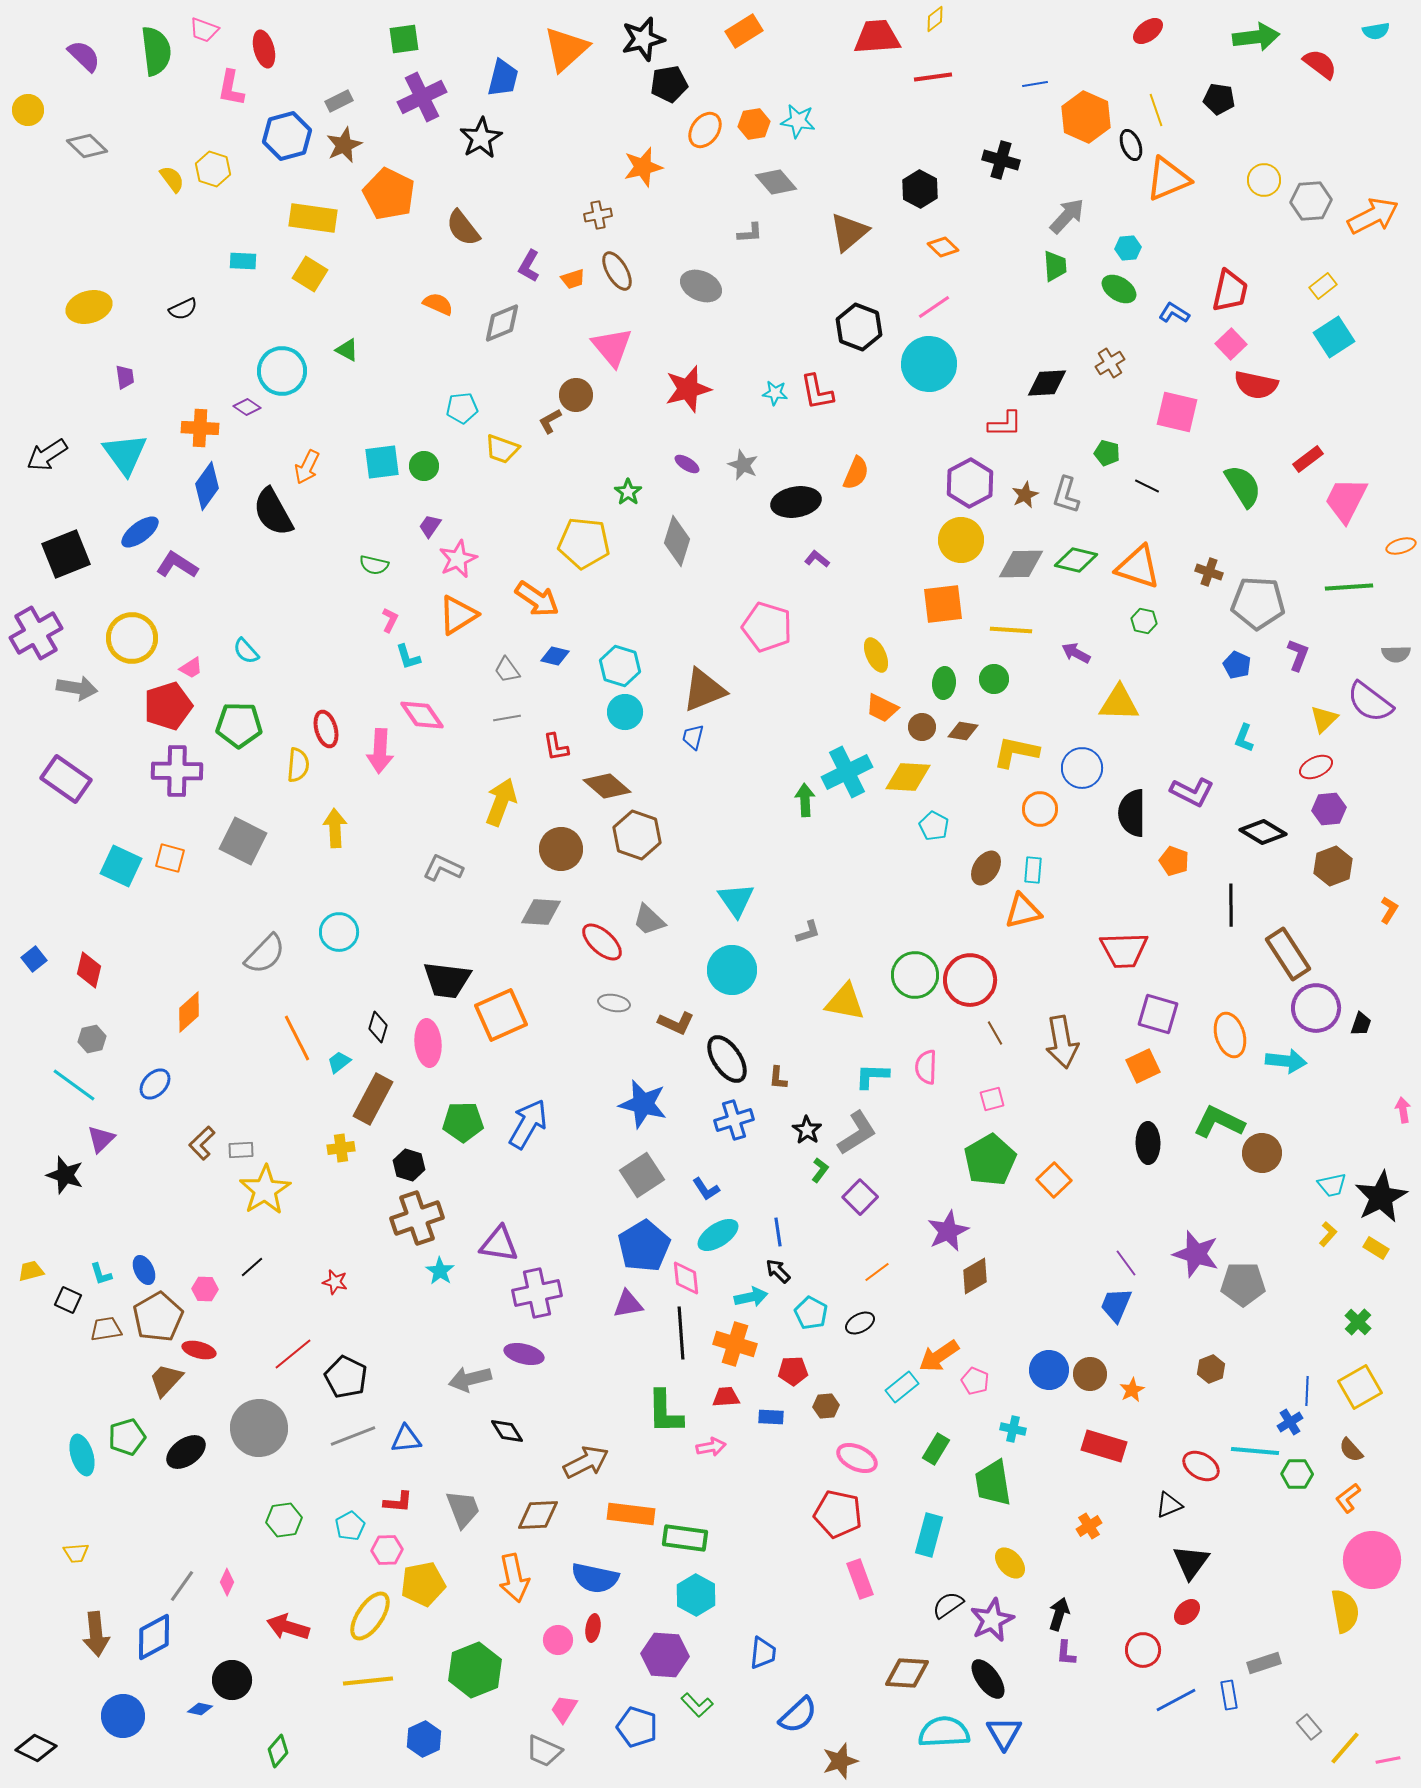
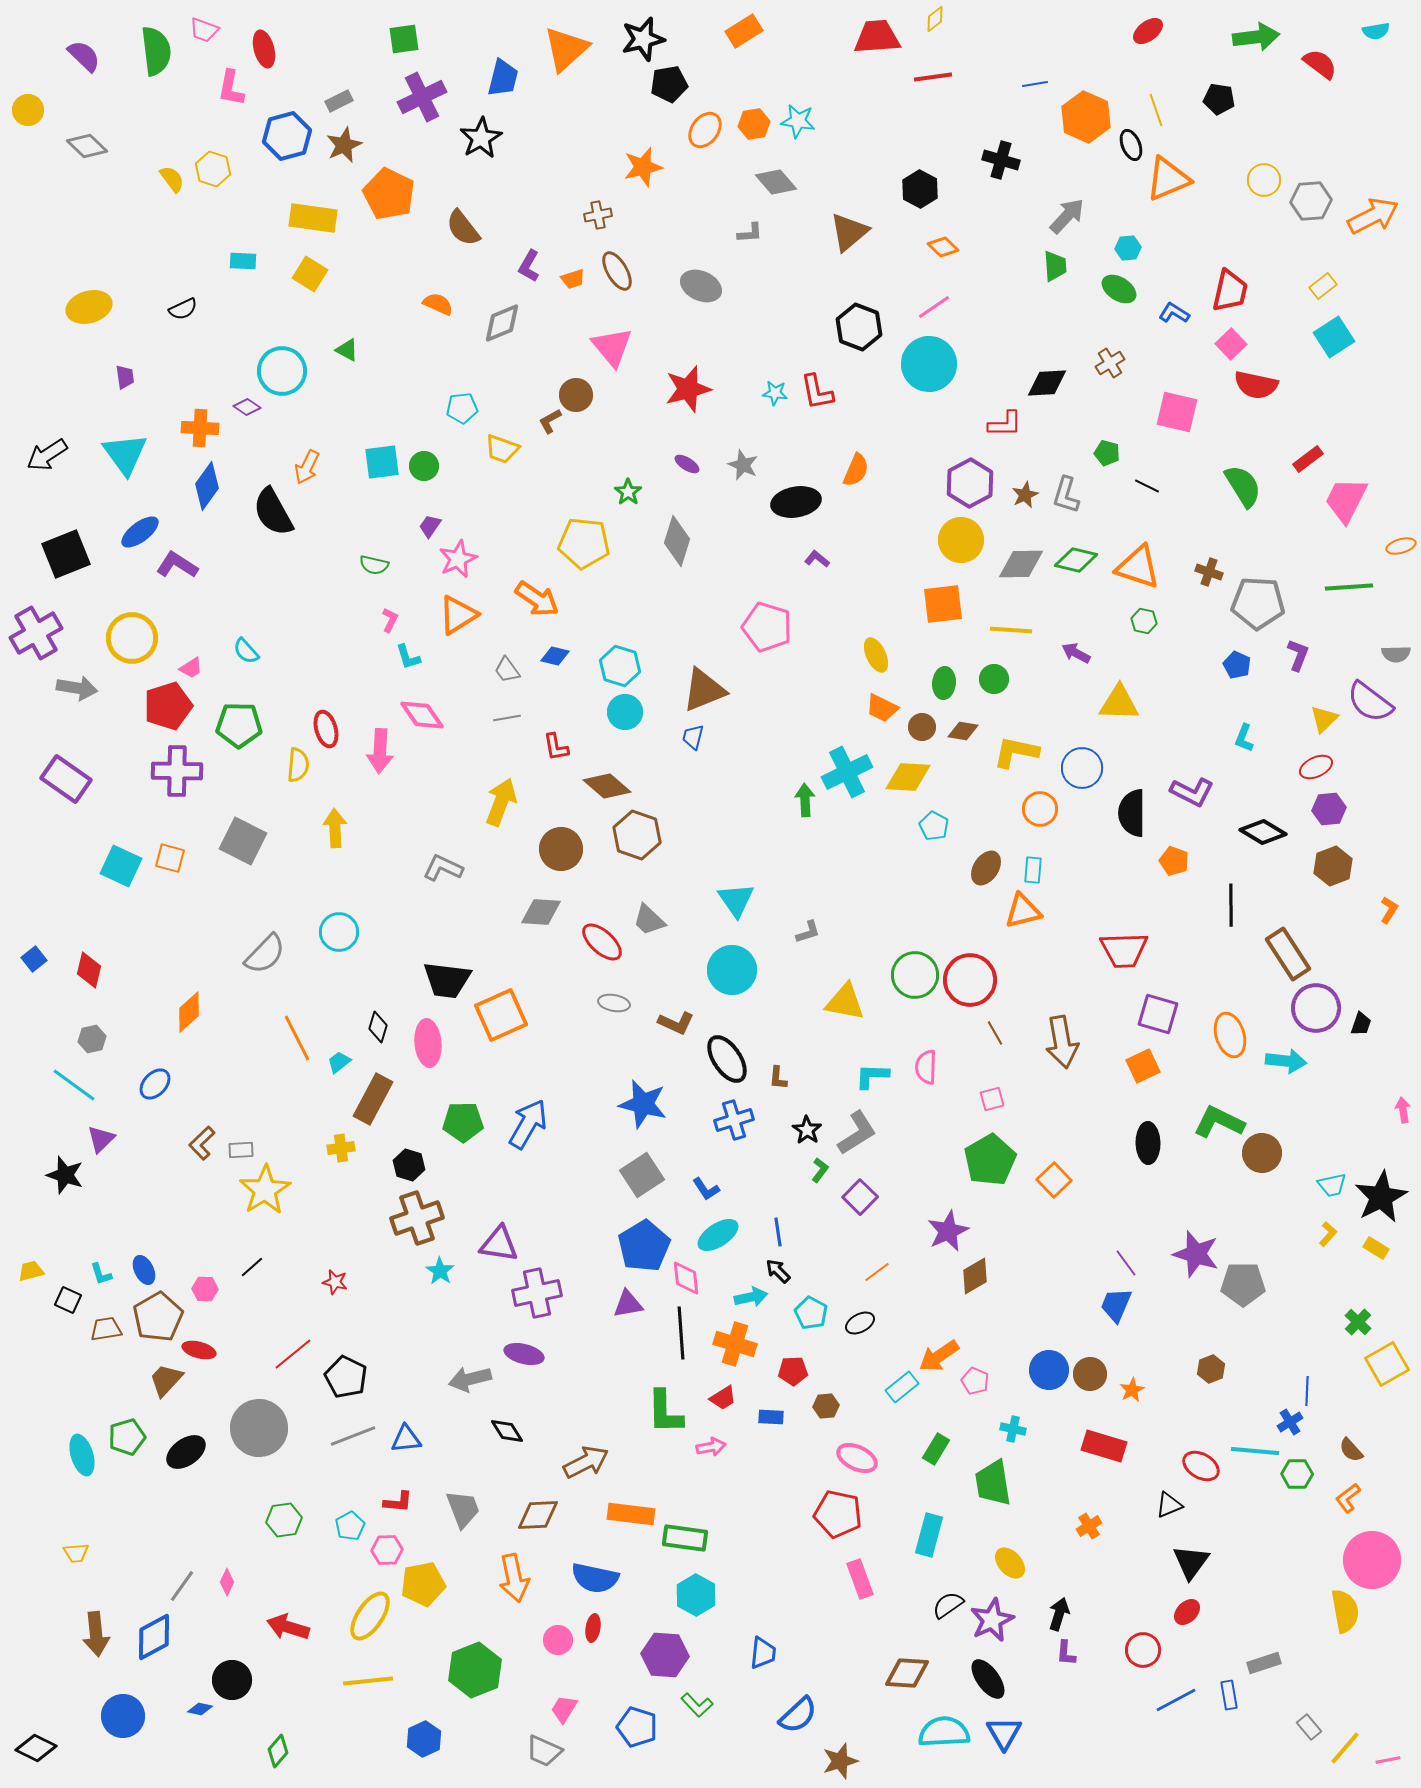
orange semicircle at (856, 473): moved 3 px up
yellow square at (1360, 1387): moved 27 px right, 23 px up
red trapezoid at (726, 1397): moved 3 px left, 1 px down; rotated 152 degrees clockwise
